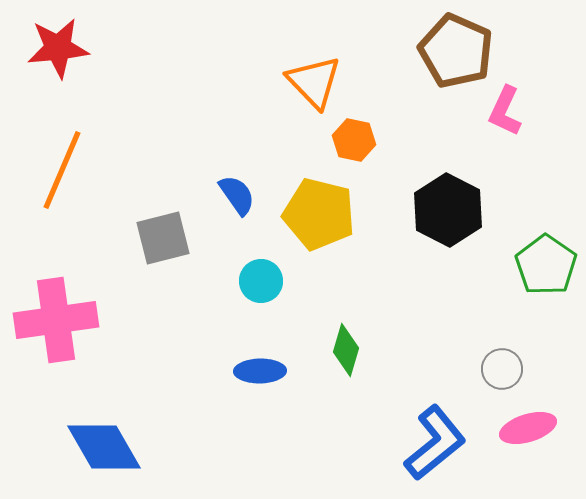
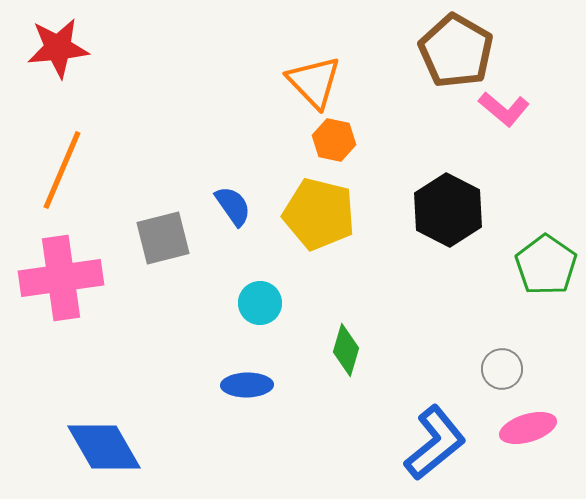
brown pentagon: rotated 6 degrees clockwise
pink L-shape: moved 1 px left, 2 px up; rotated 75 degrees counterclockwise
orange hexagon: moved 20 px left
blue semicircle: moved 4 px left, 11 px down
cyan circle: moved 1 px left, 22 px down
pink cross: moved 5 px right, 42 px up
blue ellipse: moved 13 px left, 14 px down
